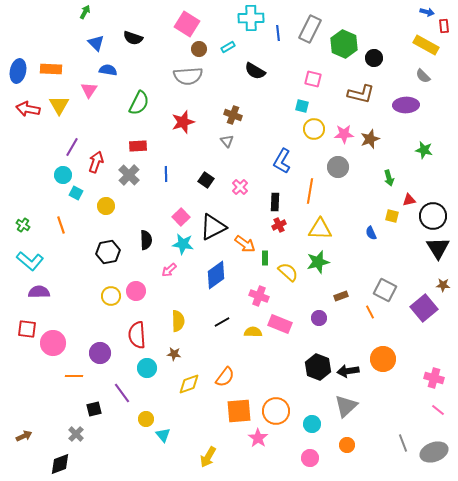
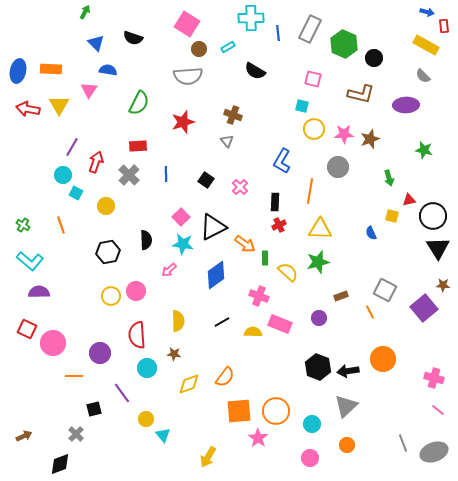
red square at (27, 329): rotated 18 degrees clockwise
